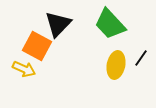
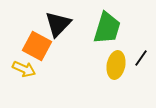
green trapezoid: moved 3 px left, 4 px down; rotated 120 degrees counterclockwise
